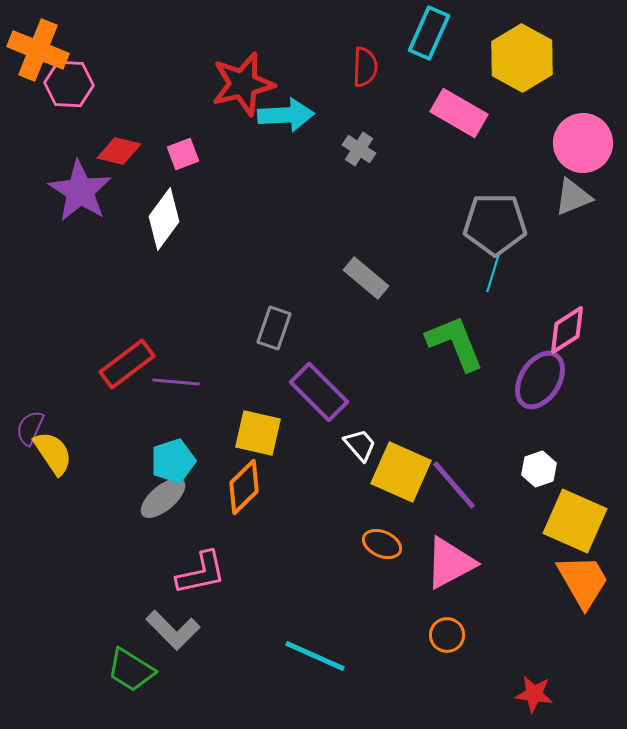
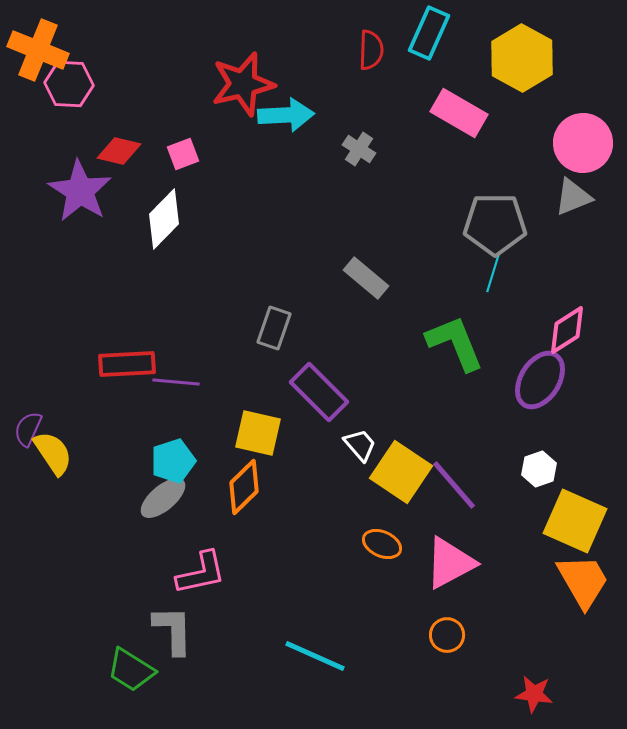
red semicircle at (365, 67): moved 6 px right, 17 px up
white diamond at (164, 219): rotated 8 degrees clockwise
red rectangle at (127, 364): rotated 34 degrees clockwise
purple semicircle at (30, 428): moved 2 px left, 1 px down
yellow square at (401, 472): rotated 10 degrees clockwise
gray L-shape at (173, 630): rotated 136 degrees counterclockwise
